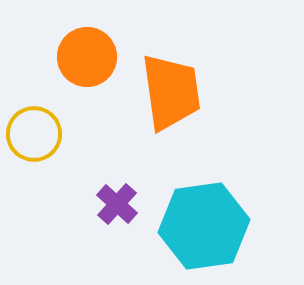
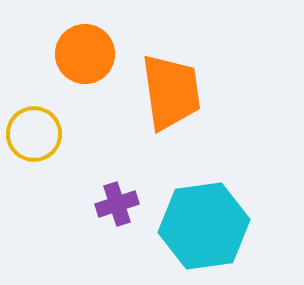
orange circle: moved 2 px left, 3 px up
purple cross: rotated 30 degrees clockwise
